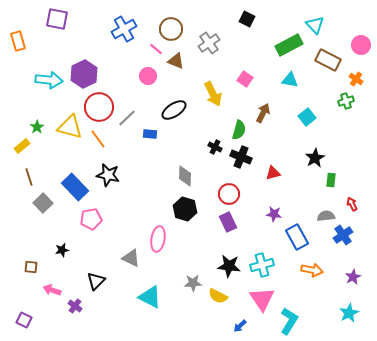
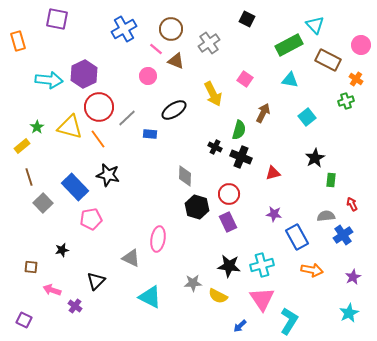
black hexagon at (185, 209): moved 12 px right, 2 px up
